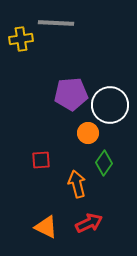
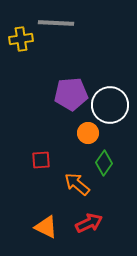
orange arrow: rotated 36 degrees counterclockwise
